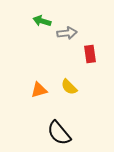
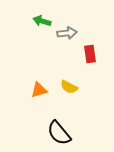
yellow semicircle: rotated 18 degrees counterclockwise
